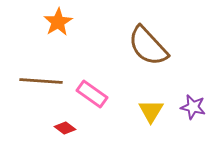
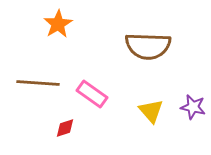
orange star: moved 2 px down
brown semicircle: rotated 45 degrees counterclockwise
brown line: moved 3 px left, 2 px down
yellow triangle: rotated 12 degrees counterclockwise
red diamond: rotated 55 degrees counterclockwise
